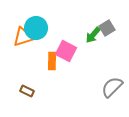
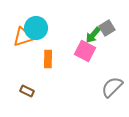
pink square: moved 19 px right
orange rectangle: moved 4 px left, 2 px up
